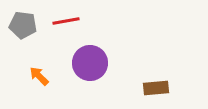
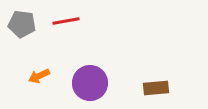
gray pentagon: moved 1 px left, 1 px up
purple circle: moved 20 px down
orange arrow: rotated 70 degrees counterclockwise
